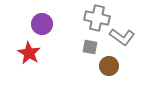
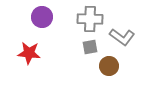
gray cross: moved 7 px left, 1 px down; rotated 10 degrees counterclockwise
purple circle: moved 7 px up
gray square: rotated 21 degrees counterclockwise
red star: rotated 25 degrees counterclockwise
